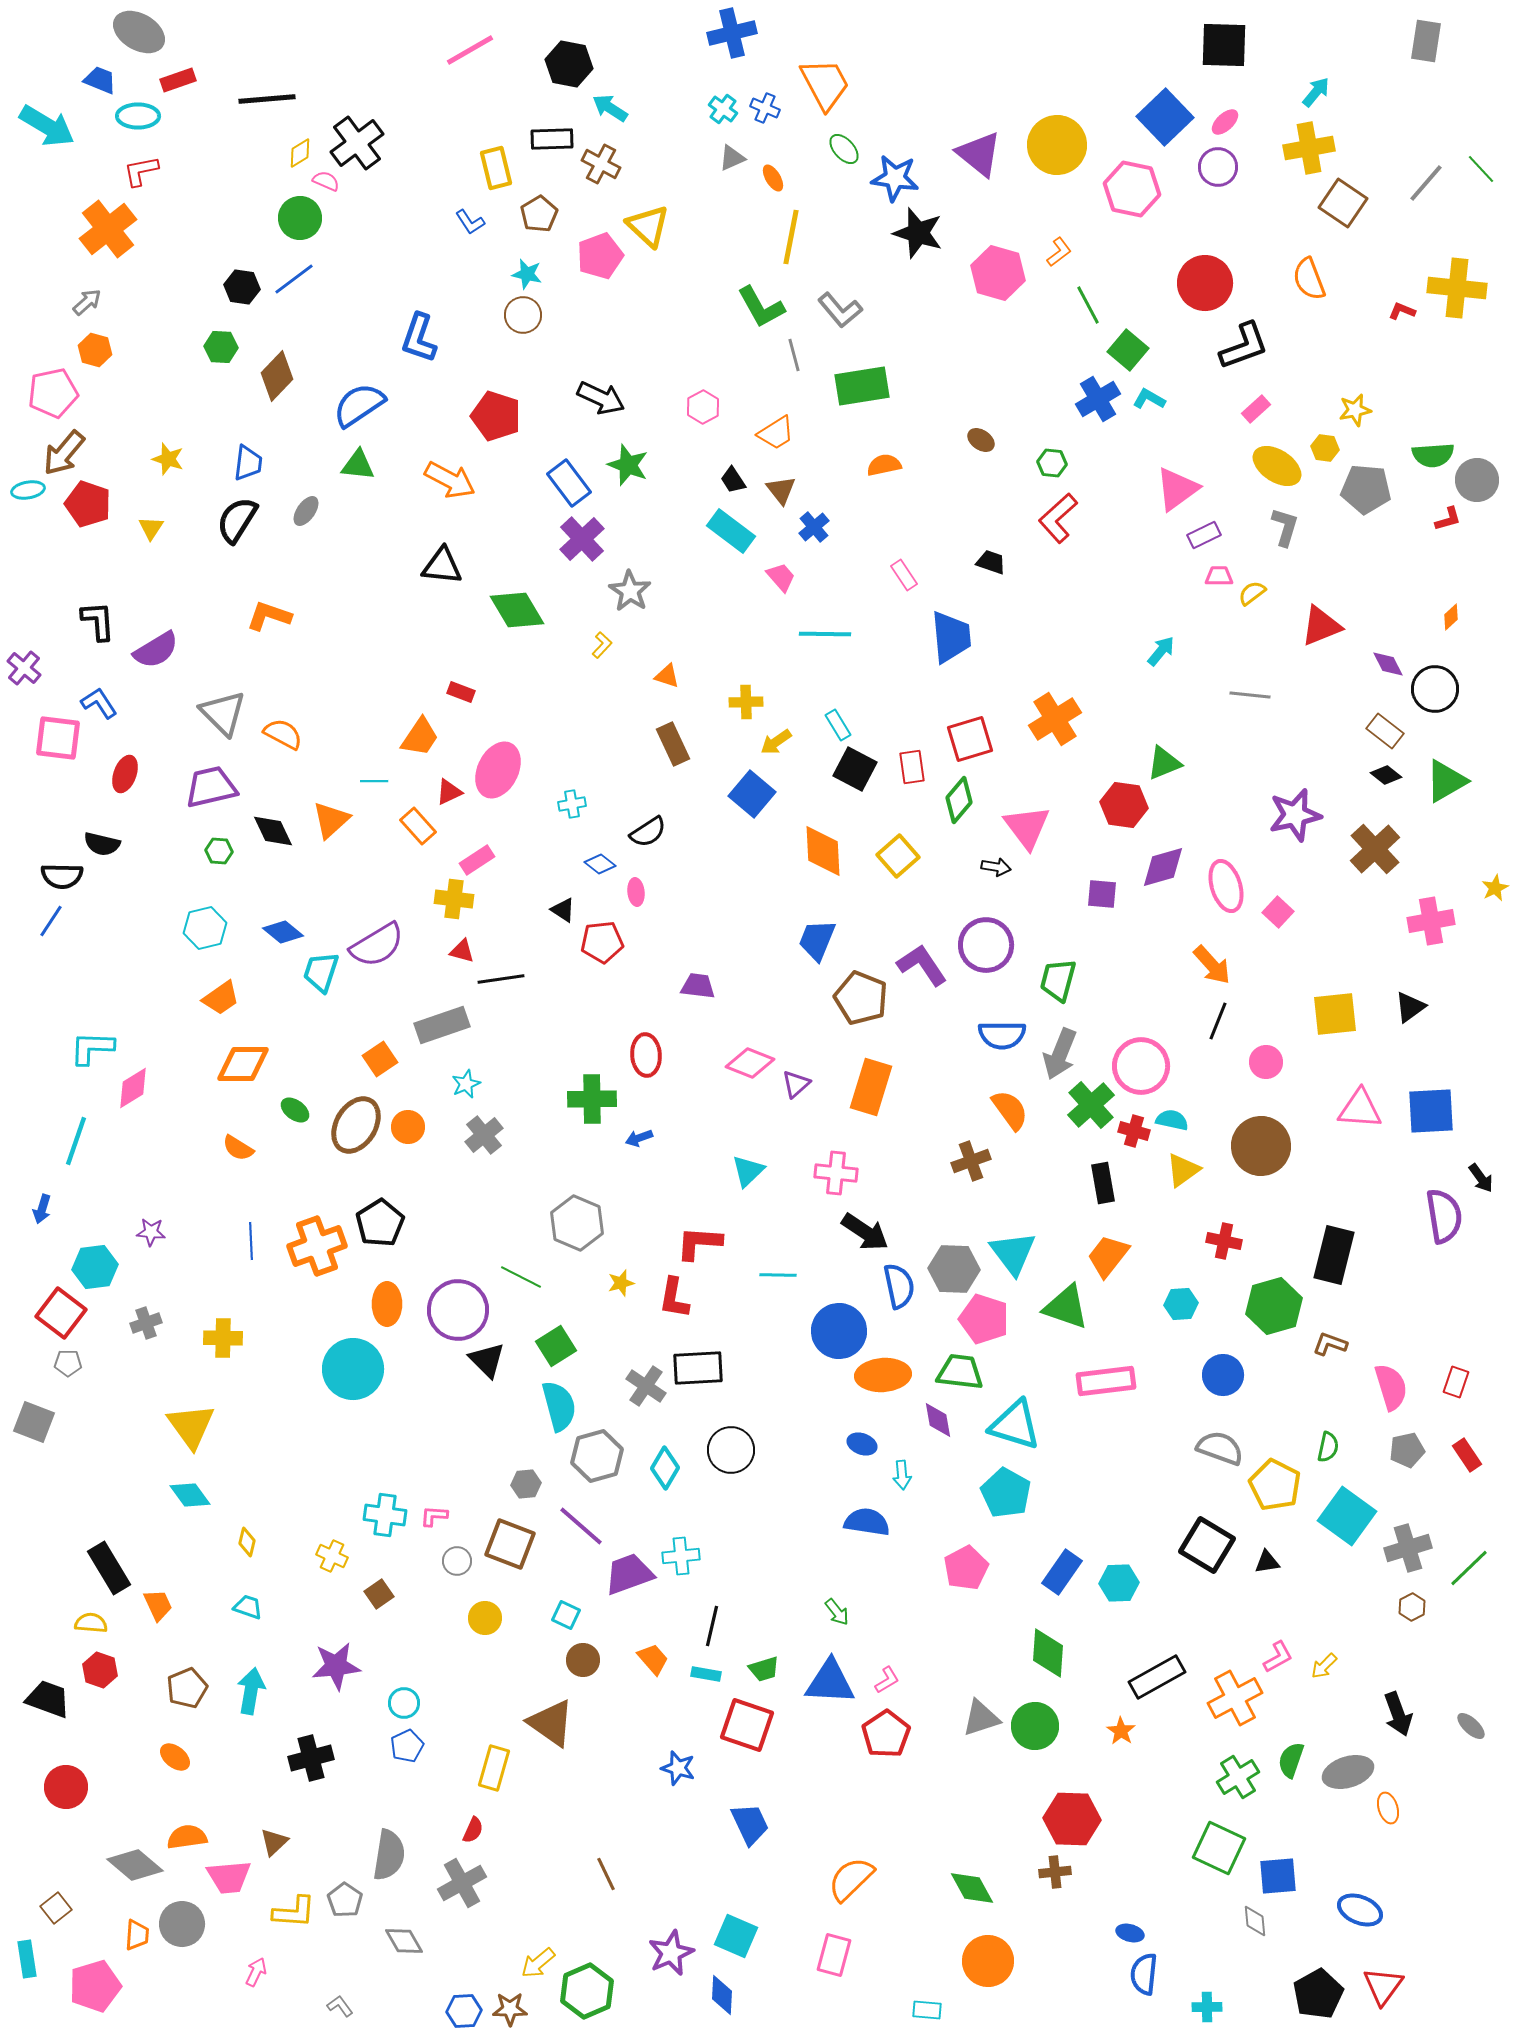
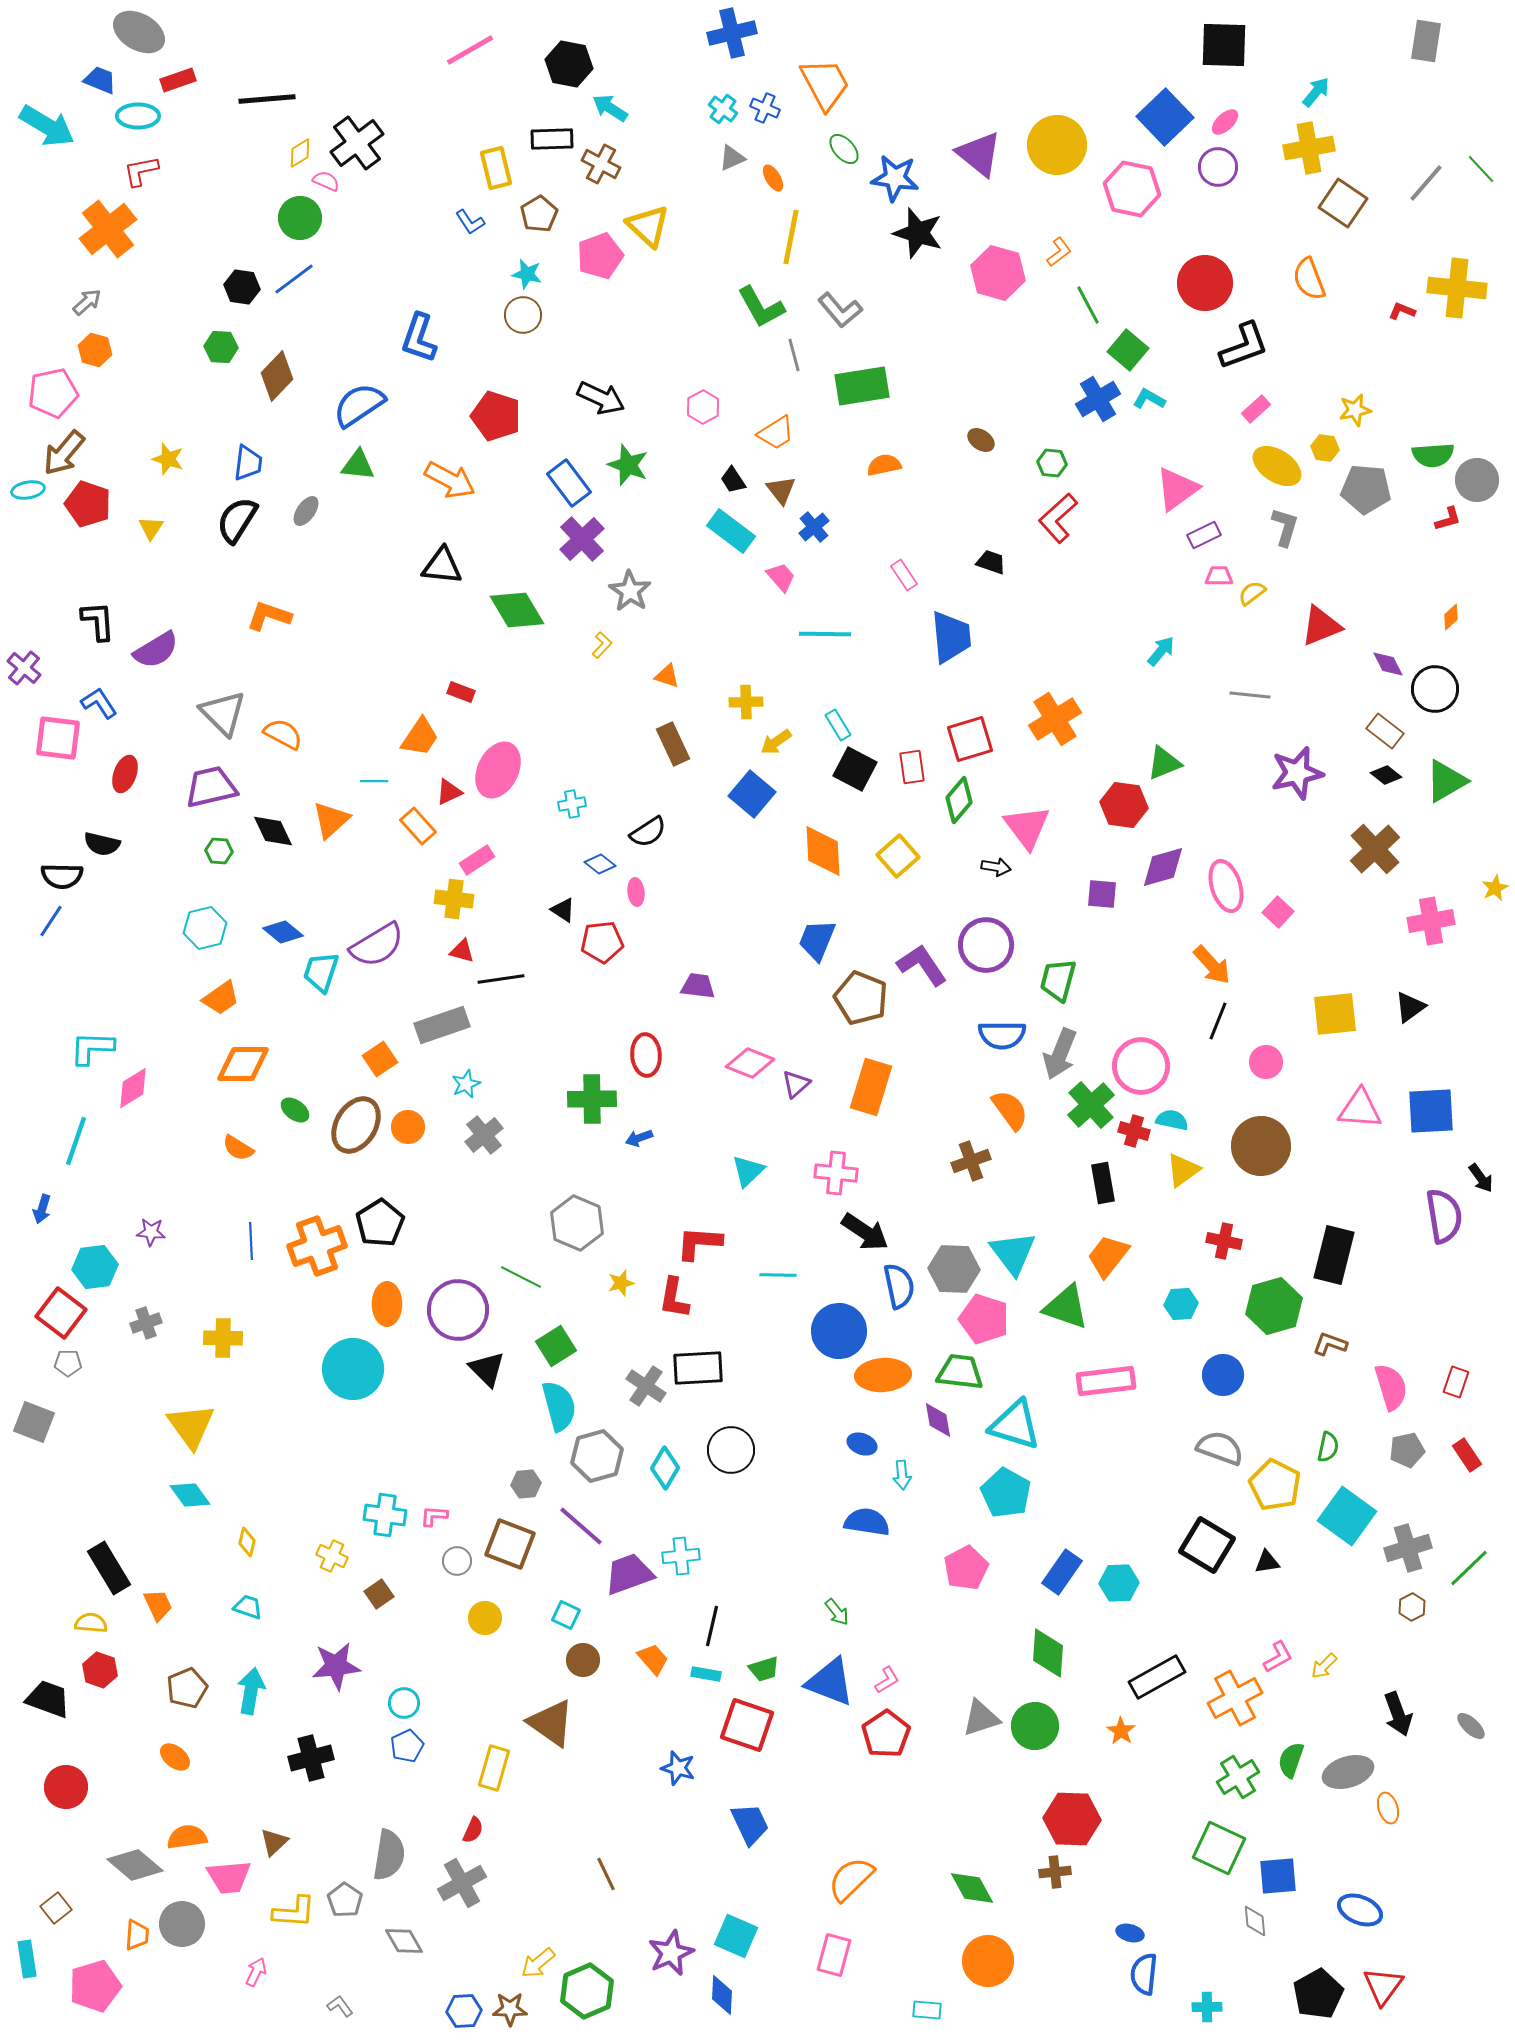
purple star at (1295, 815): moved 2 px right, 42 px up
black triangle at (487, 1360): moved 9 px down
blue triangle at (830, 1682): rotated 18 degrees clockwise
